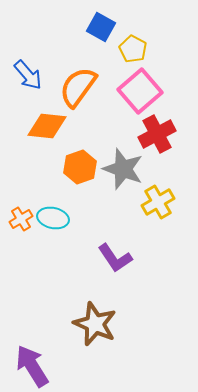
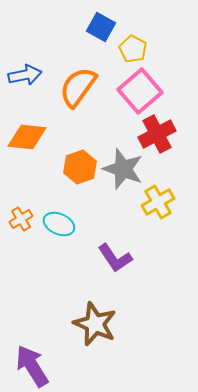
blue arrow: moved 3 px left; rotated 60 degrees counterclockwise
orange diamond: moved 20 px left, 11 px down
cyan ellipse: moved 6 px right, 6 px down; rotated 12 degrees clockwise
